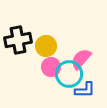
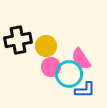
pink semicircle: rotated 75 degrees counterclockwise
